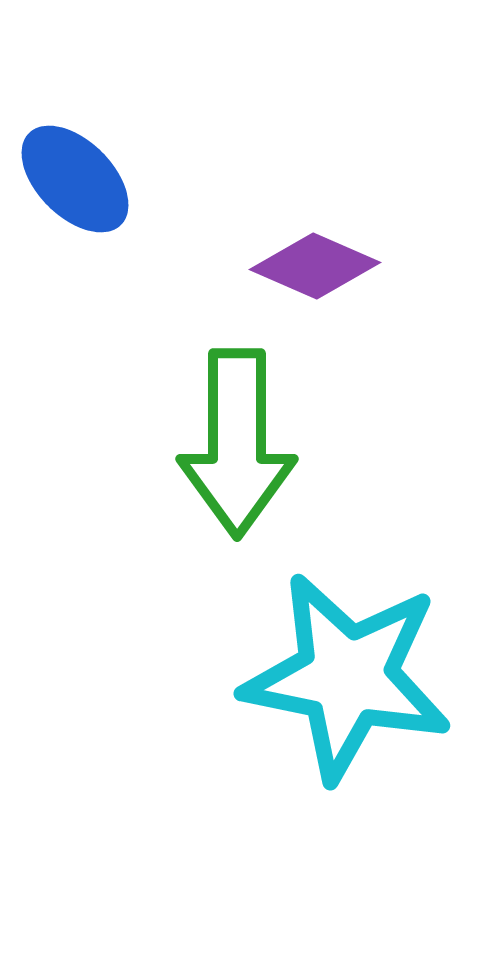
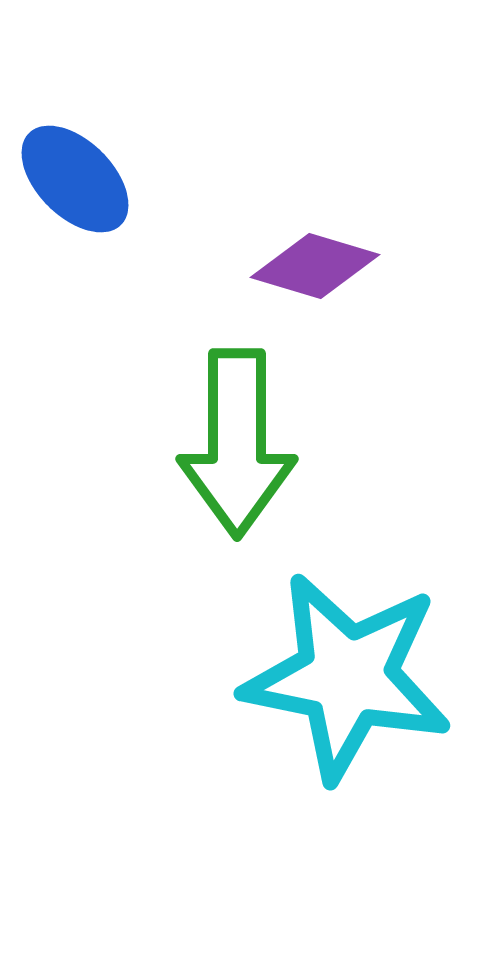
purple diamond: rotated 7 degrees counterclockwise
